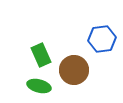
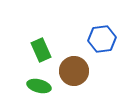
green rectangle: moved 5 px up
brown circle: moved 1 px down
